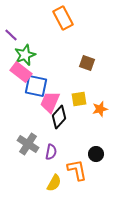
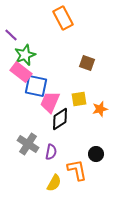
black diamond: moved 1 px right, 2 px down; rotated 15 degrees clockwise
